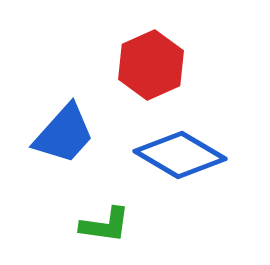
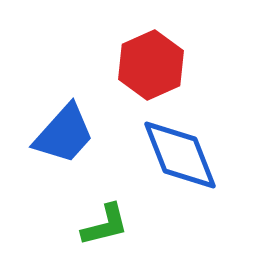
blue diamond: rotated 38 degrees clockwise
green L-shape: rotated 22 degrees counterclockwise
